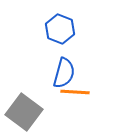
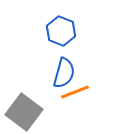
blue hexagon: moved 1 px right, 2 px down
orange line: rotated 24 degrees counterclockwise
